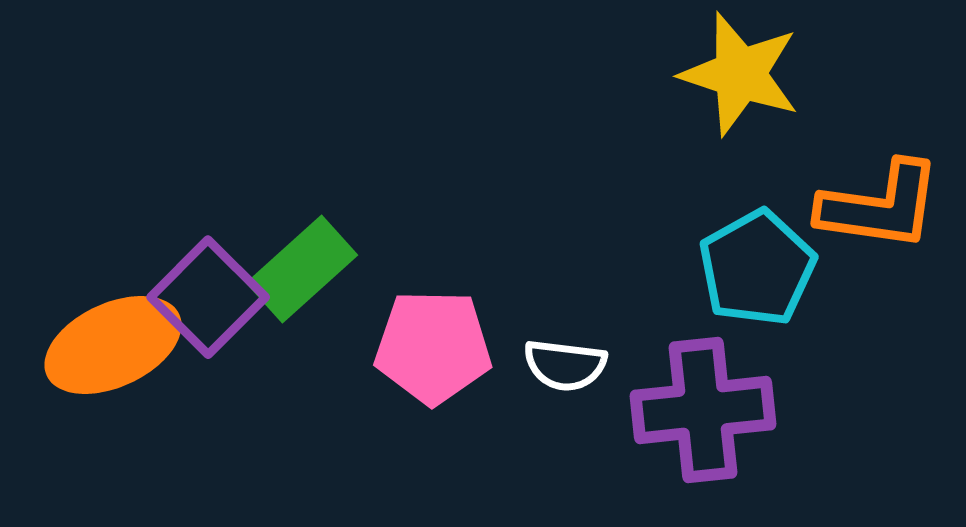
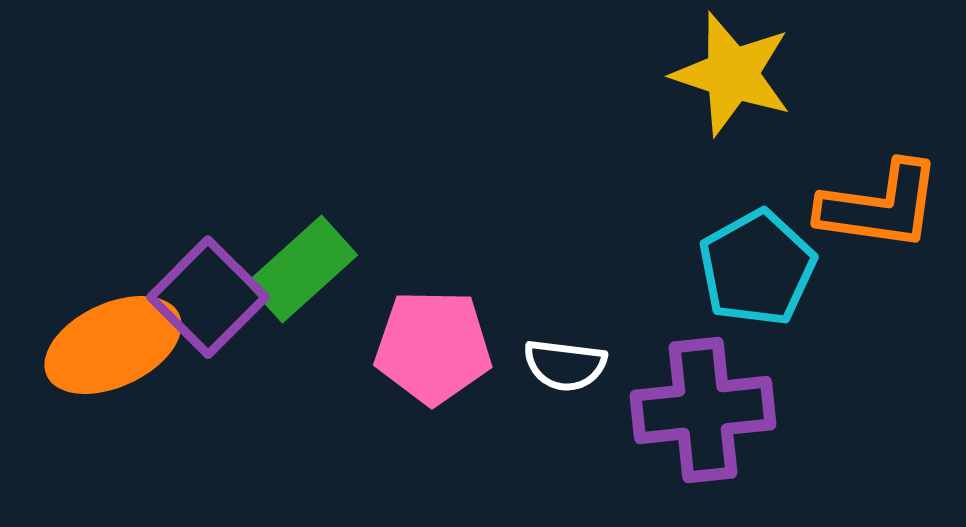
yellow star: moved 8 px left
